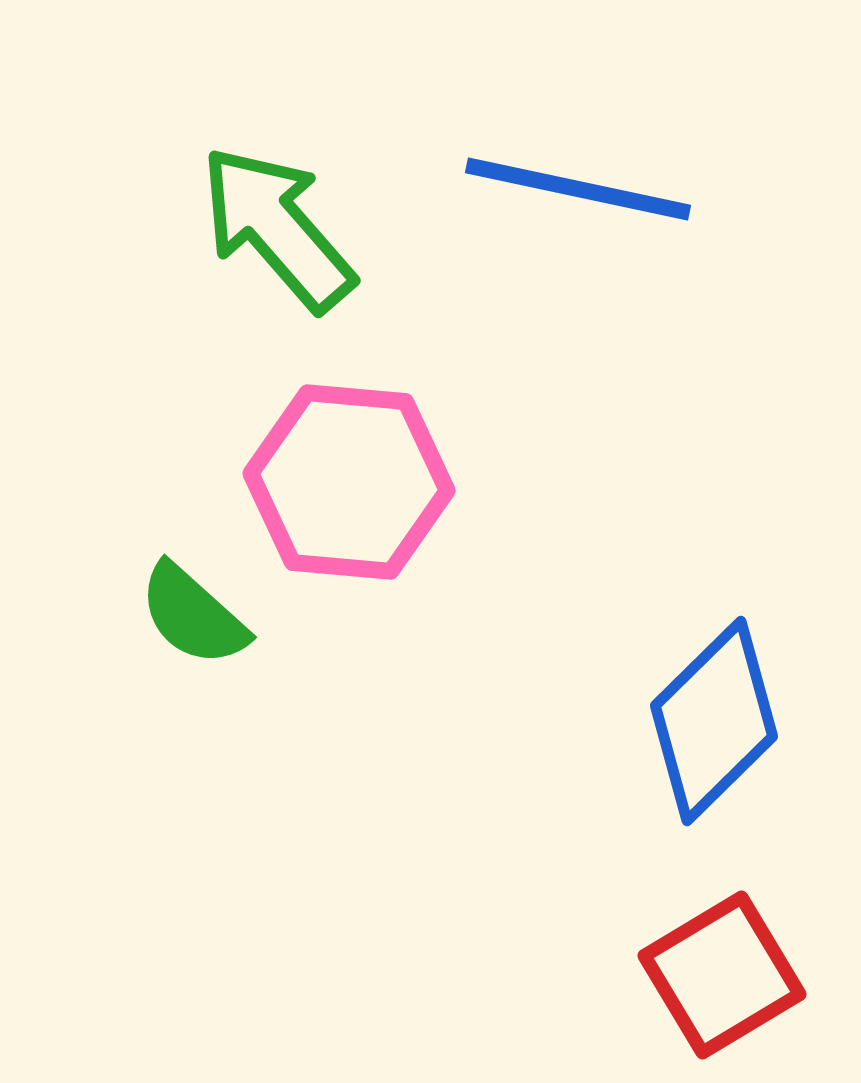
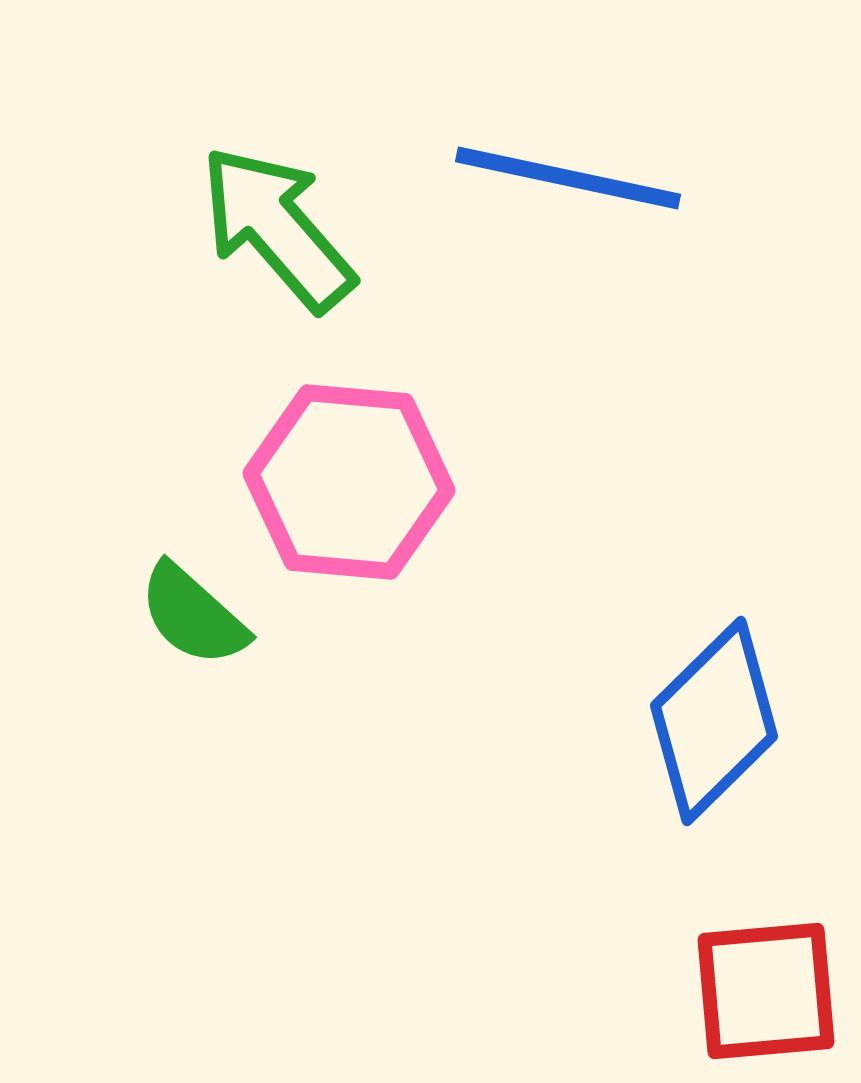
blue line: moved 10 px left, 11 px up
red square: moved 44 px right, 16 px down; rotated 26 degrees clockwise
